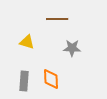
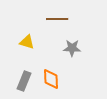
gray rectangle: rotated 18 degrees clockwise
